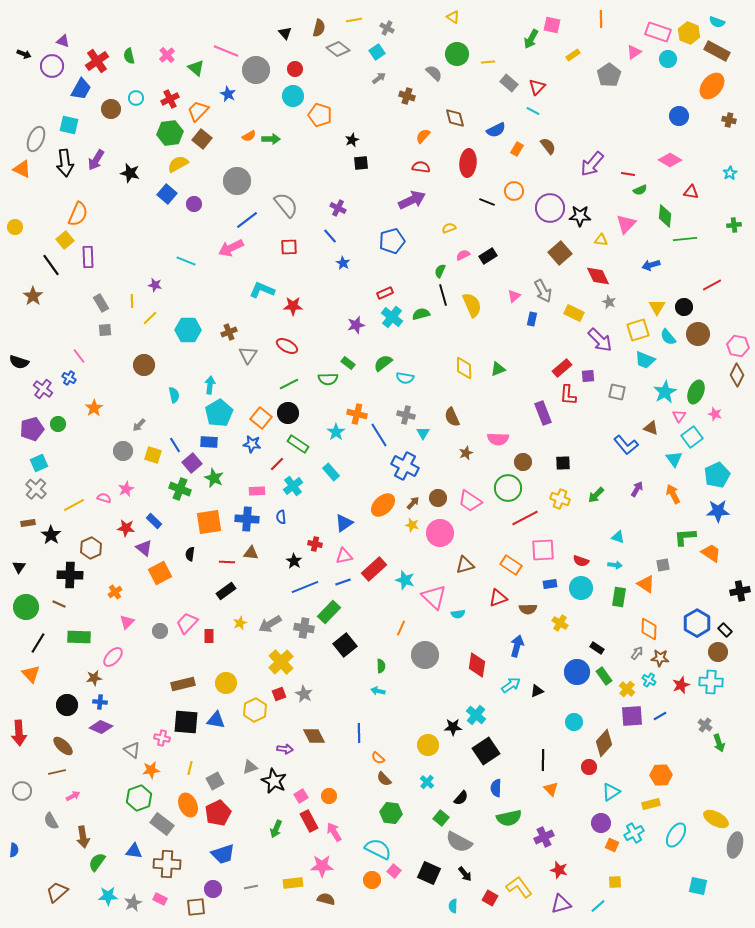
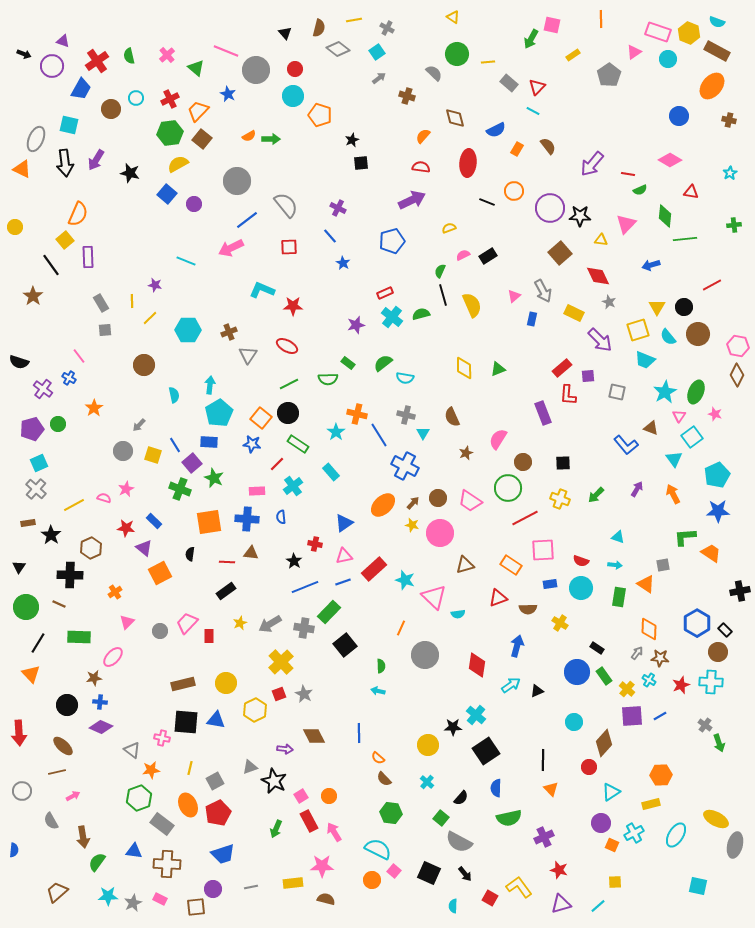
pink semicircle at (498, 439): rotated 120 degrees clockwise
